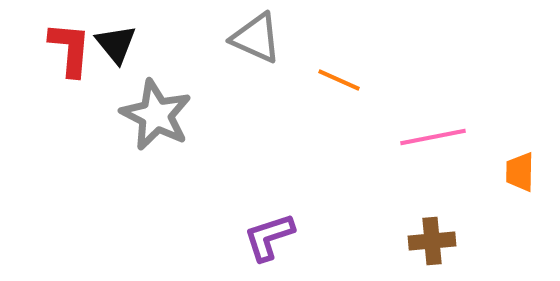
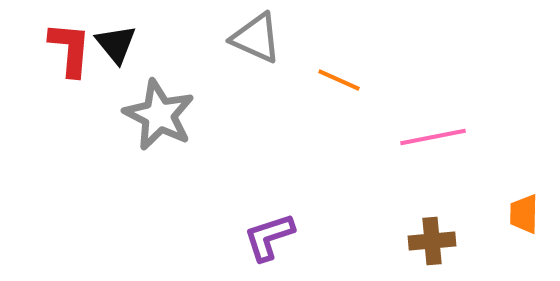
gray star: moved 3 px right
orange trapezoid: moved 4 px right, 42 px down
